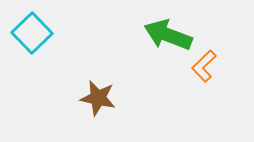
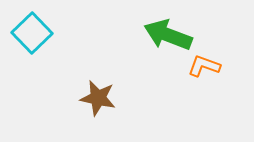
orange L-shape: rotated 64 degrees clockwise
